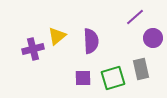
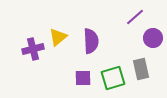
yellow triangle: moved 1 px right, 1 px down
